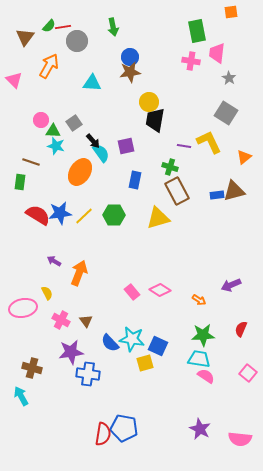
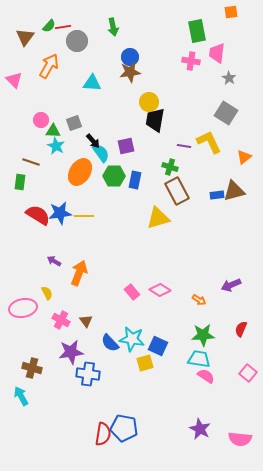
gray square at (74, 123): rotated 14 degrees clockwise
cyan star at (56, 146): rotated 12 degrees clockwise
green hexagon at (114, 215): moved 39 px up
yellow line at (84, 216): rotated 42 degrees clockwise
